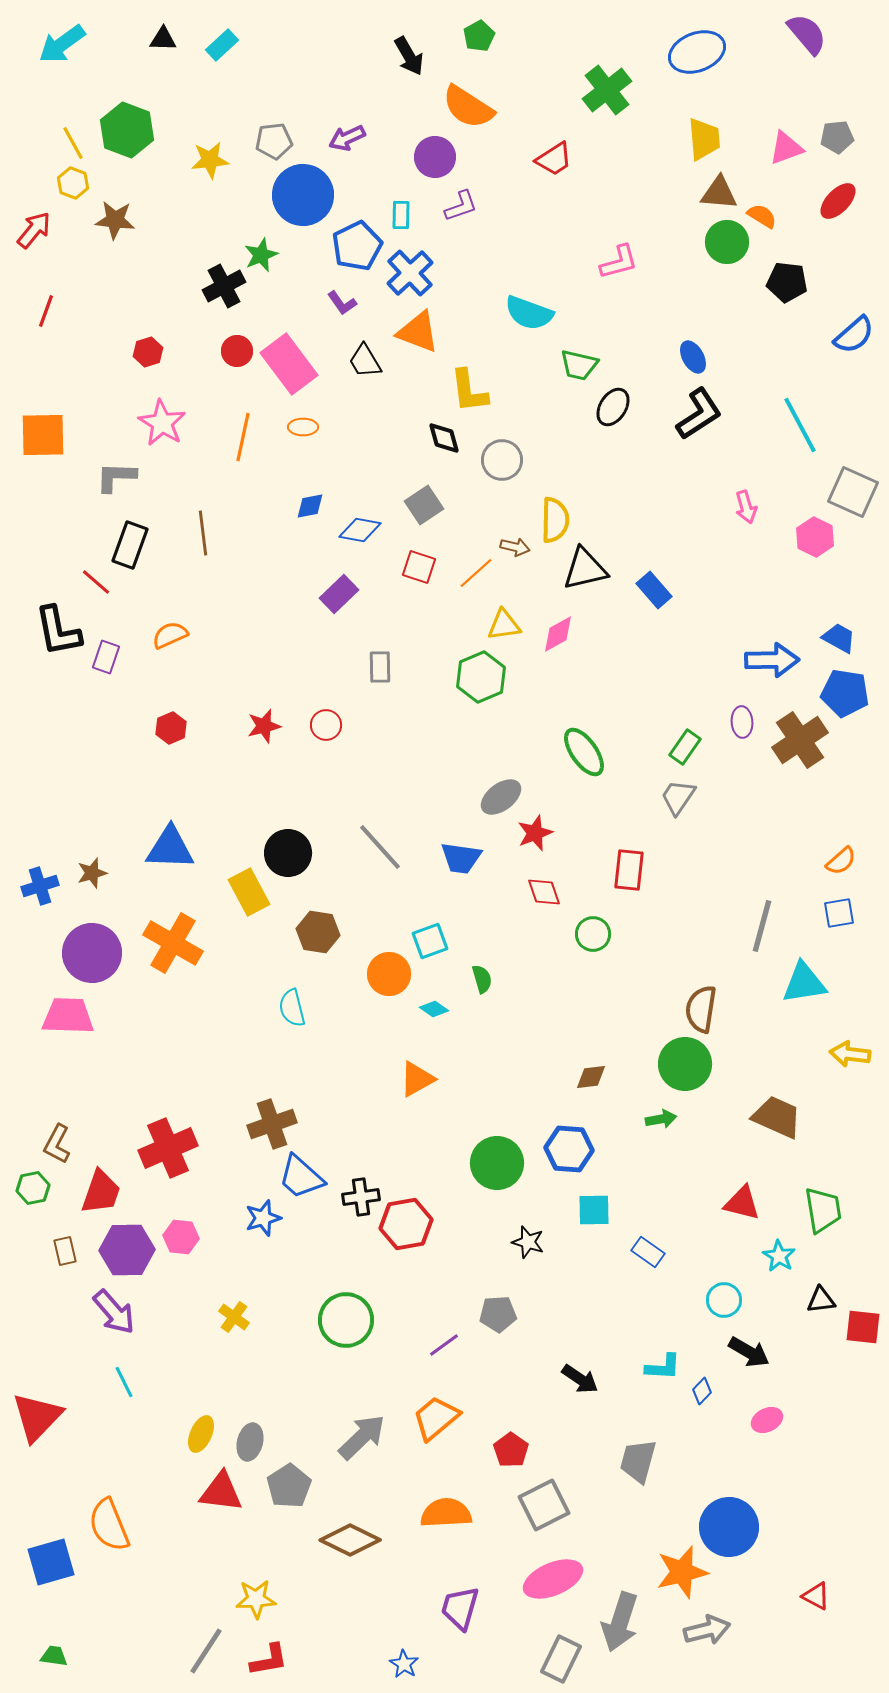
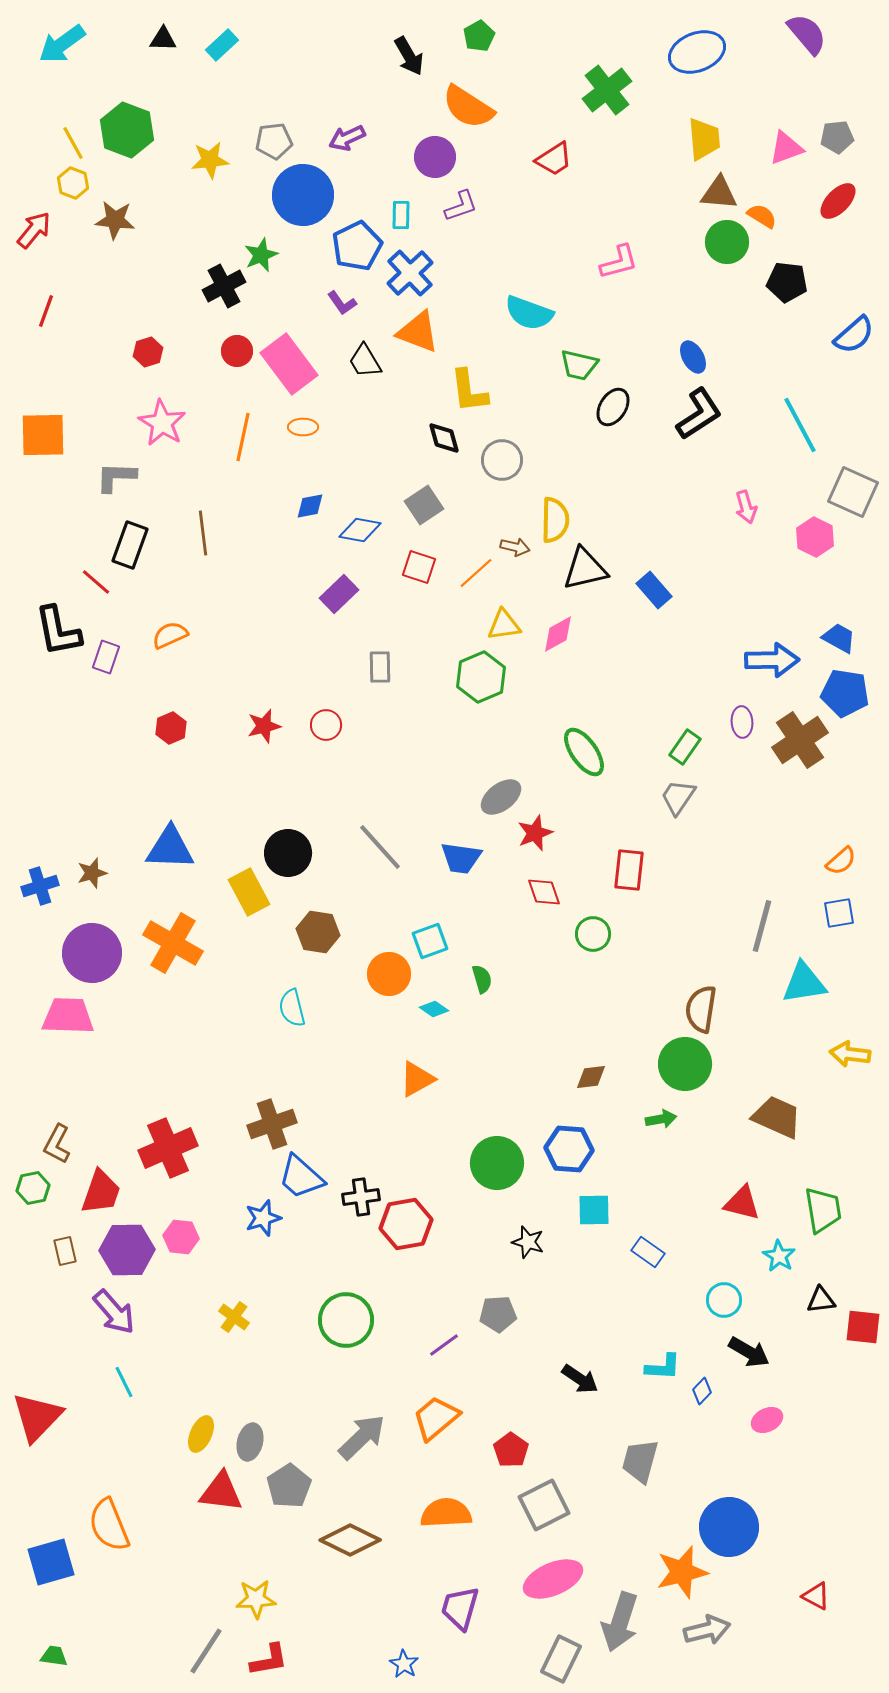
gray trapezoid at (638, 1461): moved 2 px right
